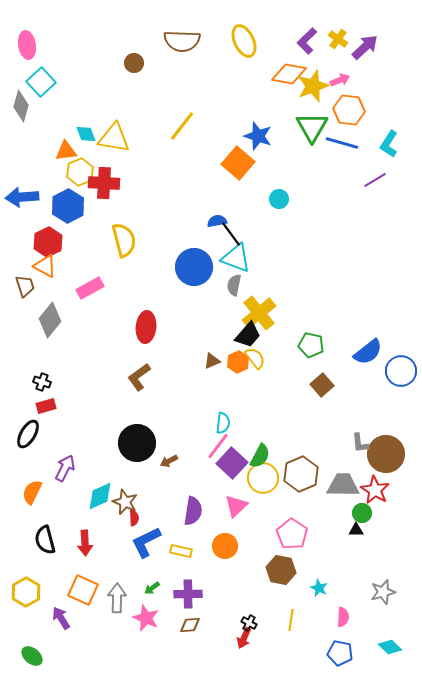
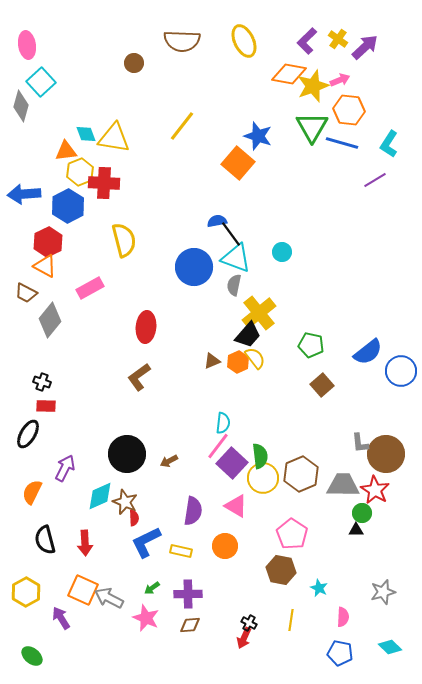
blue arrow at (22, 197): moved 2 px right, 3 px up
cyan circle at (279, 199): moved 3 px right, 53 px down
brown trapezoid at (25, 286): moved 1 px right, 7 px down; rotated 135 degrees clockwise
red rectangle at (46, 406): rotated 18 degrees clockwise
black circle at (137, 443): moved 10 px left, 11 px down
green semicircle at (260, 456): rotated 35 degrees counterclockwise
pink triangle at (236, 506): rotated 45 degrees counterclockwise
gray arrow at (117, 598): moved 8 px left; rotated 64 degrees counterclockwise
